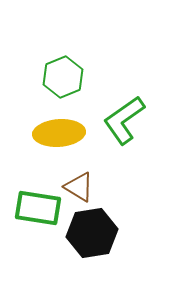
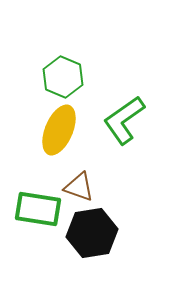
green hexagon: rotated 15 degrees counterclockwise
yellow ellipse: moved 3 px up; rotated 63 degrees counterclockwise
brown triangle: rotated 12 degrees counterclockwise
green rectangle: moved 1 px down
